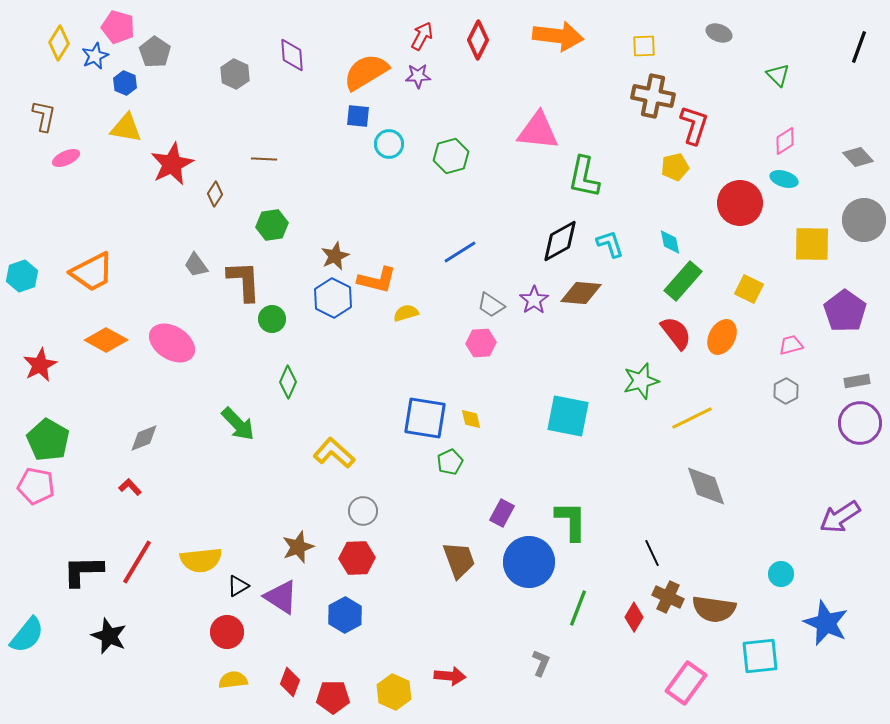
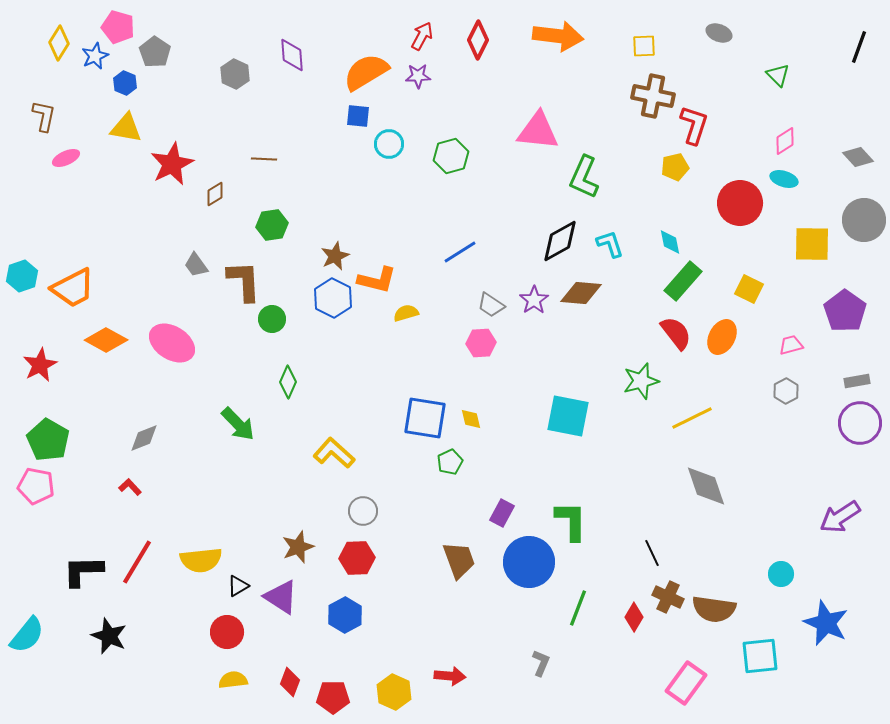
green L-shape at (584, 177): rotated 12 degrees clockwise
brown diamond at (215, 194): rotated 25 degrees clockwise
orange trapezoid at (92, 272): moved 19 px left, 16 px down
